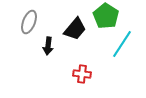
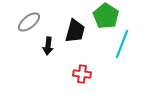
gray ellipse: rotated 30 degrees clockwise
black trapezoid: moved 2 px down; rotated 25 degrees counterclockwise
cyan line: rotated 12 degrees counterclockwise
